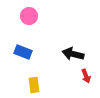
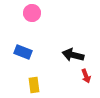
pink circle: moved 3 px right, 3 px up
black arrow: moved 1 px down
